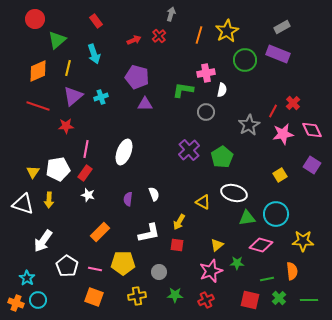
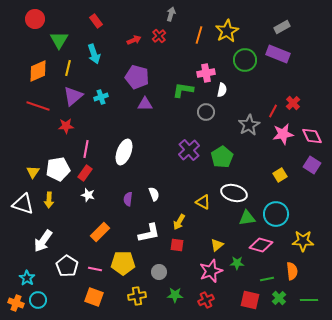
green triangle at (57, 40): moved 2 px right; rotated 18 degrees counterclockwise
pink diamond at (312, 130): moved 6 px down
